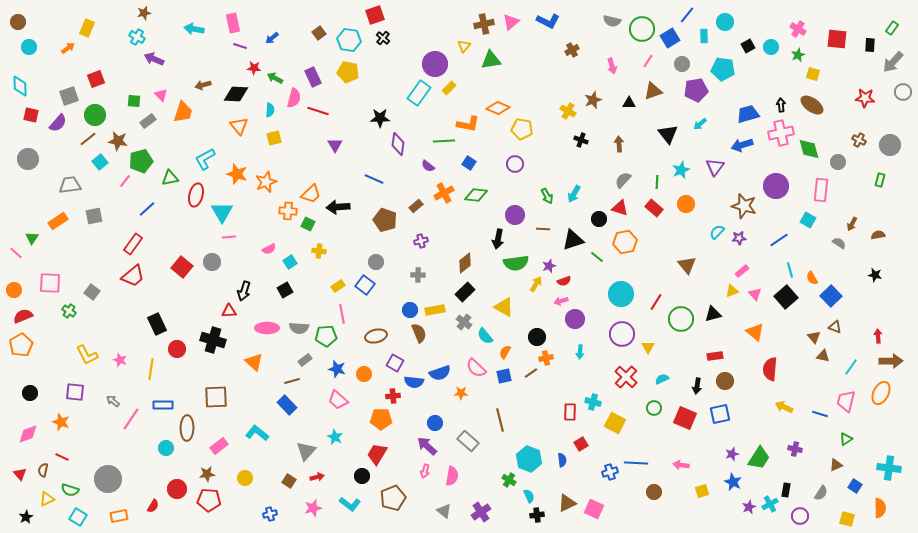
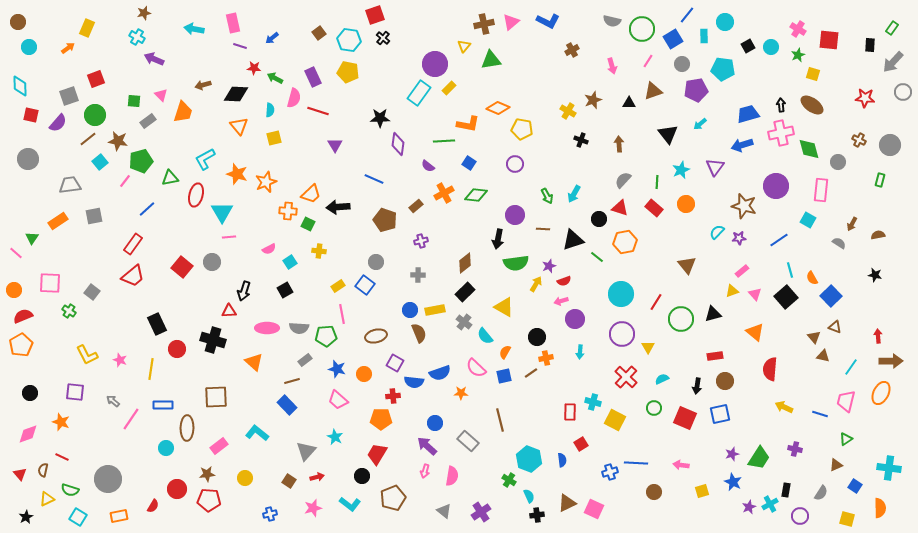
blue square at (670, 38): moved 3 px right, 1 px down
red square at (837, 39): moved 8 px left, 1 px down
yellow square at (615, 423): moved 3 px up
